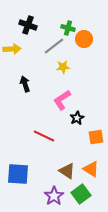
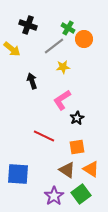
green cross: rotated 16 degrees clockwise
yellow arrow: rotated 42 degrees clockwise
black arrow: moved 7 px right, 3 px up
orange square: moved 19 px left, 10 px down
brown triangle: moved 1 px up
